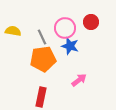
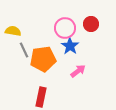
red circle: moved 2 px down
gray line: moved 18 px left, 13 px down
blue star: rotated 18 degrees clockwise
pink arrow: moved 1 px left, 9 px up
